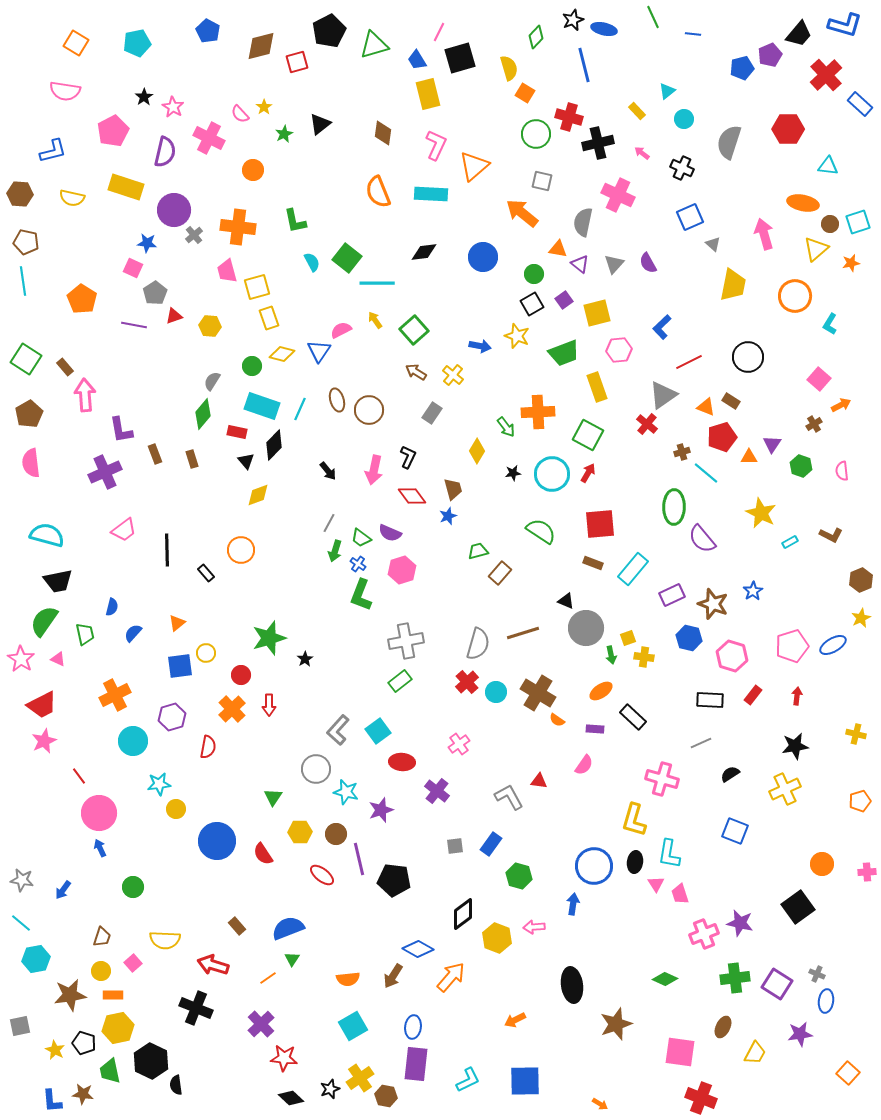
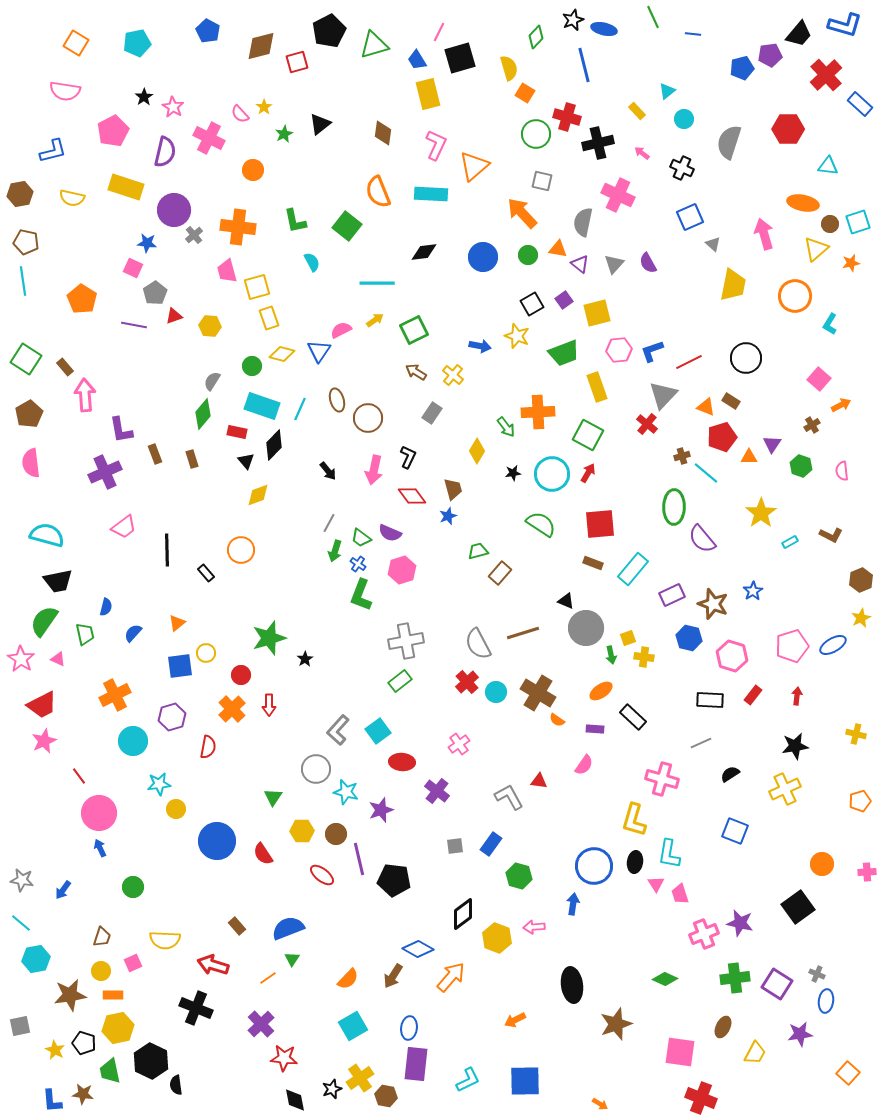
purple pentagon at (770, 55): rotated 15 degrees clockwise
red cross at (569, 117): moved 2 px left
brown hexagon at (20, 194): rotated 15 degrees counterclockwise
orange arrow at (522, 213): rotated 8 degrees clockwise
green square at (347, 258): moved 32 px up
green circle at (534, 274): moved 6 px left, 19 px up
yellow arrow at (375, 320): rotated 90 degrees clockwise
blue L-shape at (662, 327): moved 10 px left, 24 px down; rotated 25 degrees clockwise
green square at (414, 330): rotated 16 degrees clockwise
black circle at (748, 357): moved 2 px left, 1 px down
gray triangle at (663, 395): rotated 12 degrees counterclockwise
brown circle at (369, 410): moved 1 px left, 8 px down
brown cross at (814, 424): moved 2 px left, 1 px down
brown cross at (682, 452): moved 4 px down
yellow star at (761, 513): rotated 12 degrees clockwise
pink trapezoid at (124, 530): moved 3 px up
green semicircle at (541, 531): moved 7 px up
blue semicircle at (112, 607): moved 6 px left
gray semicircle at (478, 644): rotated 136 degrees clockwise
yellow hexagon at (300, 832): moved 2 px right, 1 px up
pink square at (133, 963): rotated 18 degrees clockwise
orange semicircle at (348, 979): rotated 40 degrees counterclockwise
blue ellipse at (413, 1027): moved 4 px left, 1 px down
black star at (330, 1089): moved 2 px right
black diamond at (291, 1098): moved 4 px right, 2 px down; rotated 35 degrees clockwise
